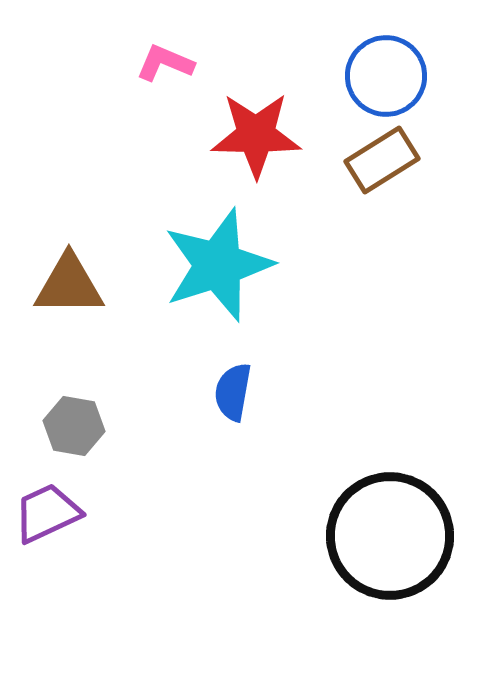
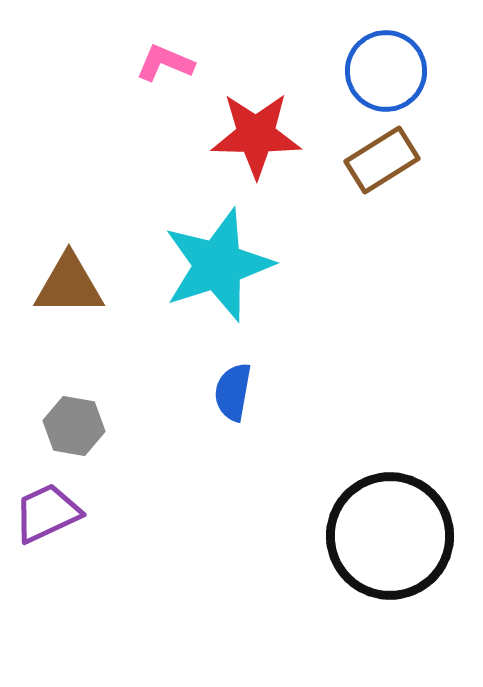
blue circle: moved 5 px up
